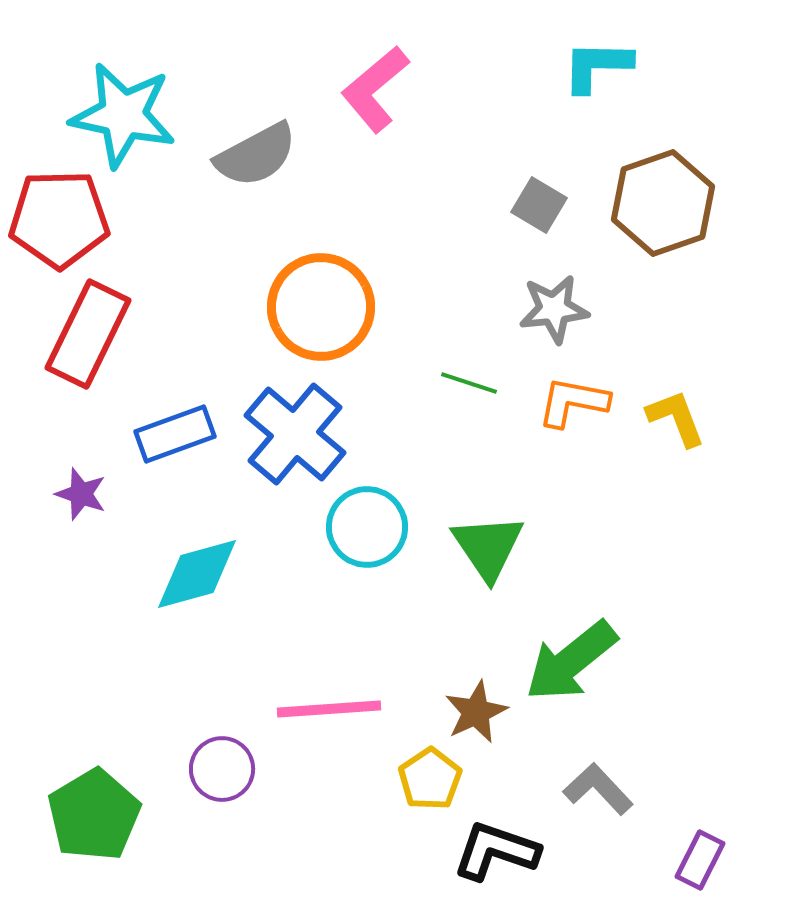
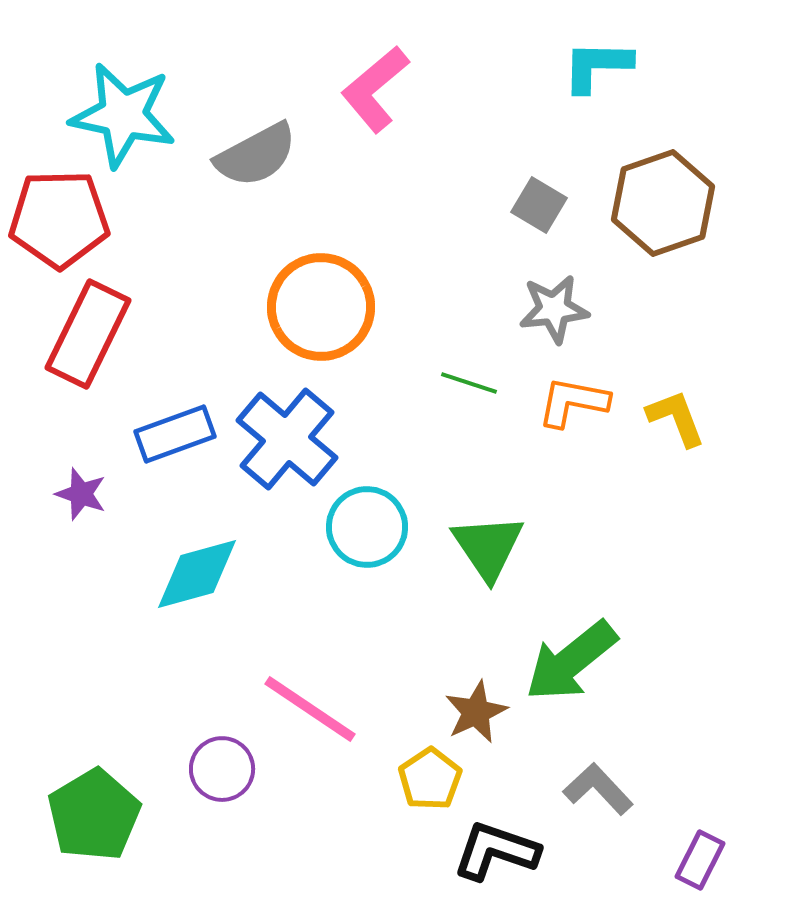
blue cross: moved 8 px left, 5 px down
pink line: moved 19 px left; rotated 38 degrees clockwise
